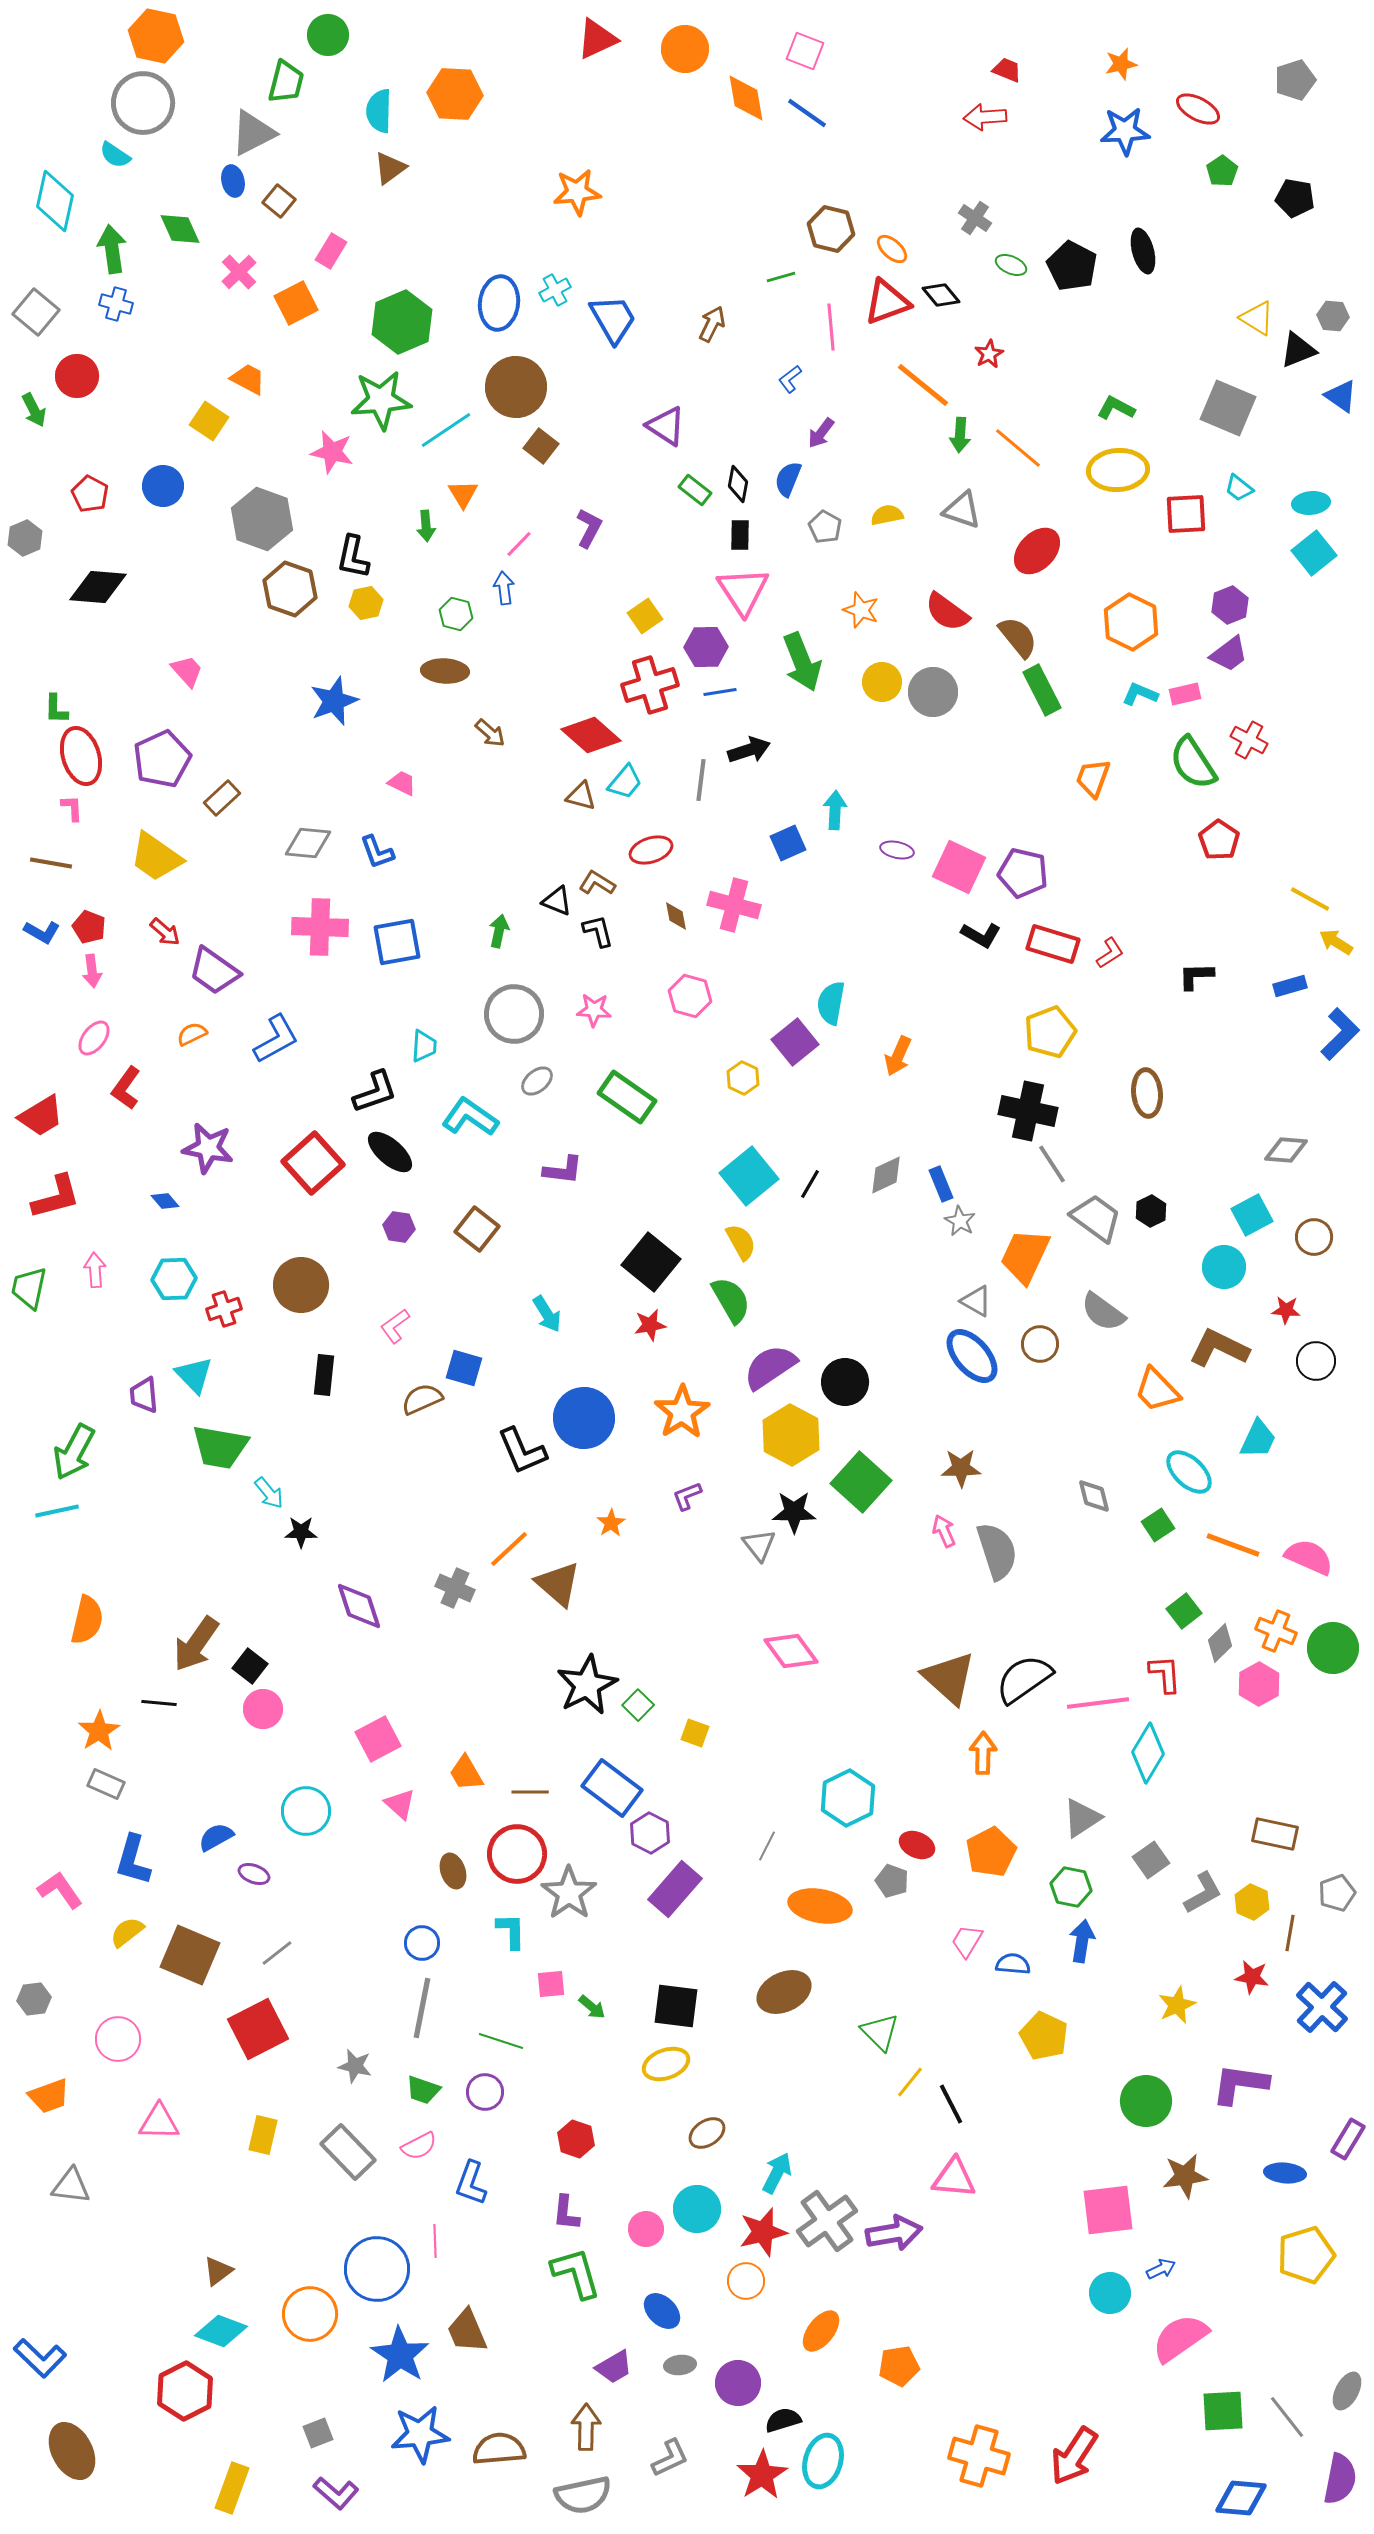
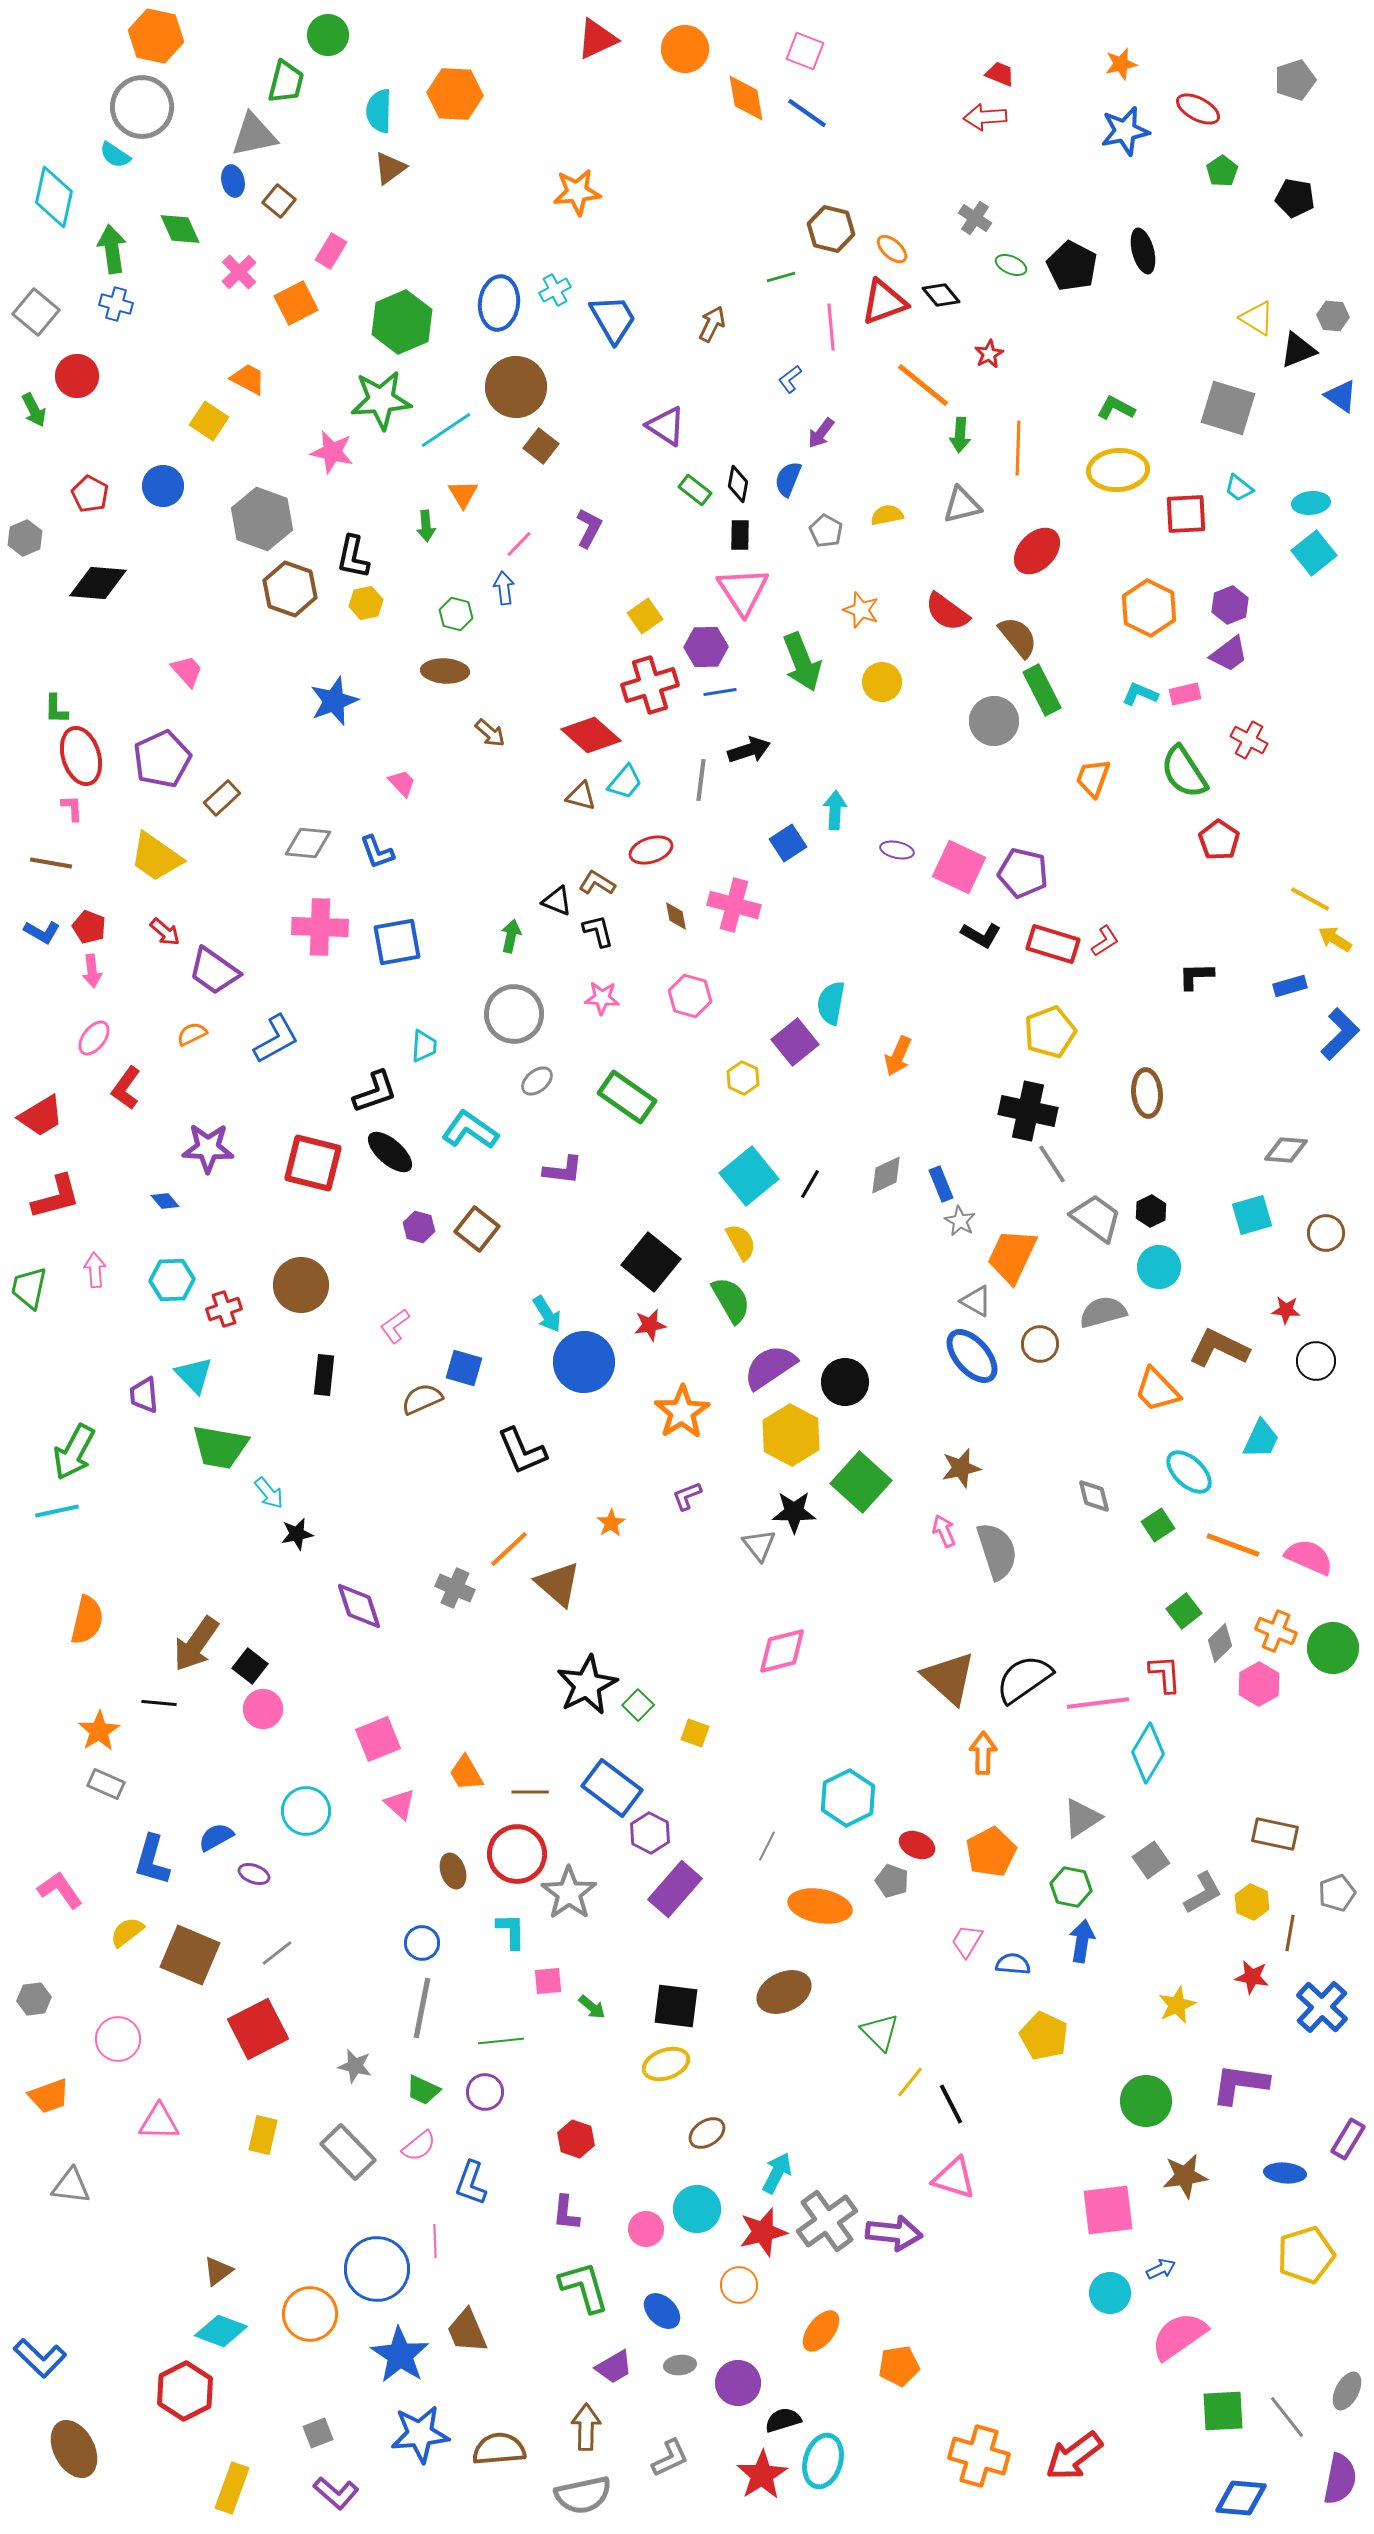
red trapezoid at (1007, 70): moved 7 px left, 4 px down
gray circle at (143, 103): moved 1 px left, 4 px down
blue star at (1125, 131): rotated 9 degrees counterclockwise
gray triangle at (253, 133): moved 1 px right, 2 px down; rotated 15 degrees clockwise
cyan diamond at (55, 201): moved 1 px left, 4 px up
red triangle at (887, 302): moved 3 px left
gray square at (1228, 408): rotated 6 degrees counterclockwise
orange line at (1018, 448): rotated 52 degrees clockwise
gray triangle at (962, 510): moved 5 px up; rotated 33 degrees counterclockwise
gray pentagon at (825, 527): moved 1 px right, 4 px down
black diamond at (98, 587): moved 4 px up
orange hexagon at (1131, 622): moved 18 px right, 14 px up
gray circle at (933, 692): moved 61 px right, 29 px down
green semicircle at (1193, 763): moved 9 px left, 9 px down
pink trapezoid at (402, 783): rotated 20 degrees clockwise
blue square at (788, 843): rotated 9 degrees counterclockwise
green arrow at (499, 931): moved 12 px right, 5 px down
yellow arrow at (1336, 942): moved 1 px left, 3 px up
red L-shape at (1110, 953): moved 5 px left, 12 px up
pink star at (594, 1010): moved 8 px right, 12 px up
cyan L-shape at (470, 1117): moved 13 px down
purple star at (208, 1148): rotated 9 degrees counterclockwise
red square at (313, 1163): rotated 34 degrees counterclockwise
cyan square at (1252, 1215): rotated 12 degrees clockwise
purple hexagon at (399, 1227): moved 20 px right; rotated 8 degrees clockwise
brown circle at (1314, 1237): moved 12 px right, 4 px up
orange trapezoid at (1025, 1256): moved 13 px left
cyan circle at (1224, 1267): moved 65 px left
cyan hexagon at (174, 1279): moved 2 px left, 1 px down
gray semicircle at (1103, 1312): rotated 129 degrees clockwise
blue circle at (584, 1418): moved 56 px up
cyan trapezoid at (1258, 1439): moved 3 px right
brown star at (961, 1468): rotated 12 degrees counterclockwise
black star at (301, 1532): moved 4 px left, 2 px down; rotated 12 degrees counterclockwise
pink diamond at (791, 1651): moved 9 px left; rotated 68 degrees counterclockwise
pink square at (378, 1739): rotated 6 degrees clockwise
blue L-shape at (133, 1860): moved 19 px right
pink square at (551, 1984): moved 3 px left, 3 px up
green line at (501, 2041): rotated 24 degrees counterclockwise
green trapezoid at (423, 2090): rotated 6 degrees clockwise
pink semicircle at (419, 2146): rotated 12 degrees counterclockwise
pink triangle at (954, 2178): rotated 12 degrees clockwise
purple arrow at (894, 2233): rotated 16 degrees clockwise
green L-shape at (576, 2273): moved 8 px right, 14 px down
orange circle at (746, 2281): moved 7 px left, 4 px down
pink semicircle at (1180, 2338): moved 1 px left, 2 px up
brown ellipse at (72, 2451): moved 2 px right, 2 px up
red arrow at (1074, 2456): rotated 20 degrees clockwise
